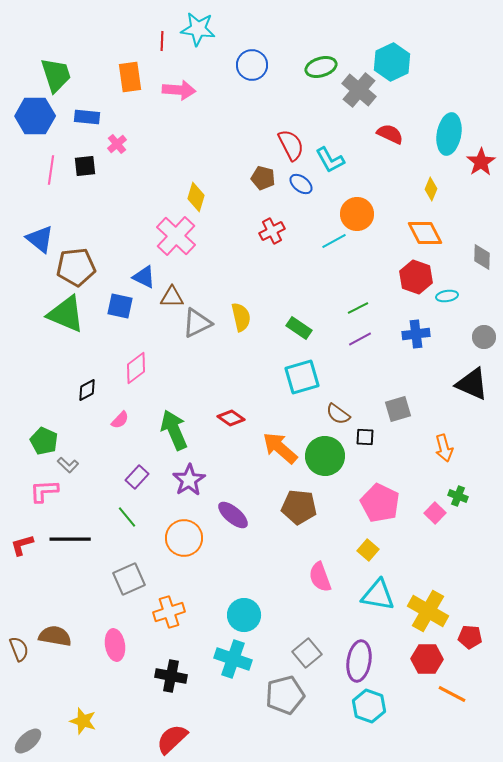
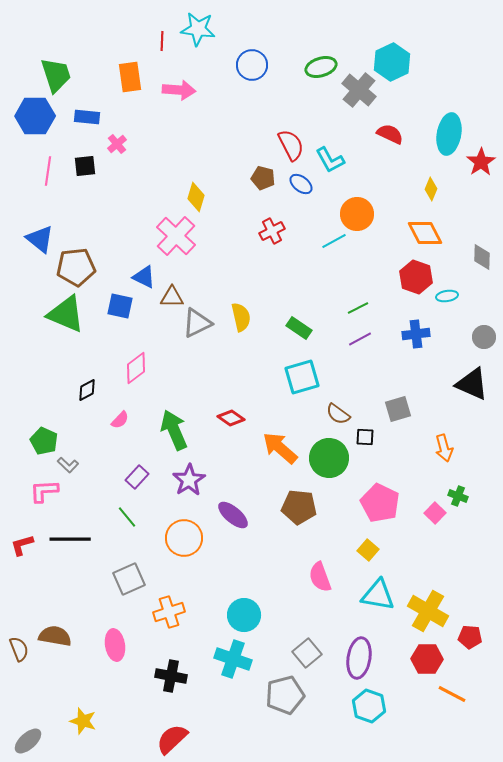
pink line at (51, 170): moved 3 px left, 1 px down
green circle at (325, 456): moved 4 px right, 2 px down
purple ellipse at (359, 661): moved 3 px up
